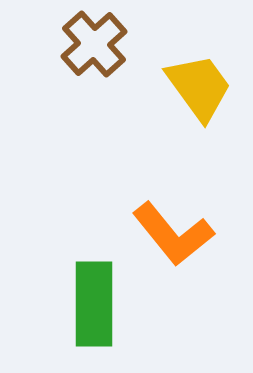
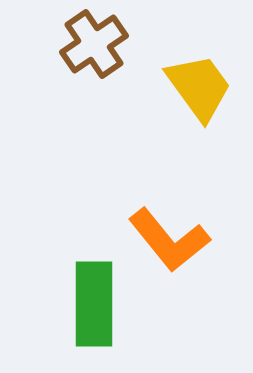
brown cross: rotated 8 degrees clockwise
orange L-shape: moved 4 px left, 6 px down
